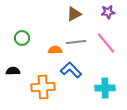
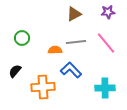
black semicircle: moved 2 px right; rotated 48 degrees counterclockwise
